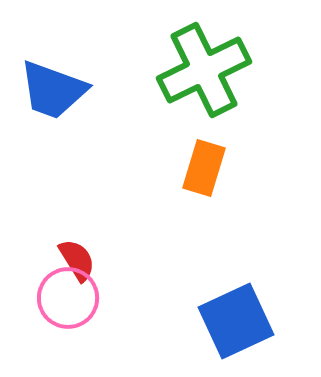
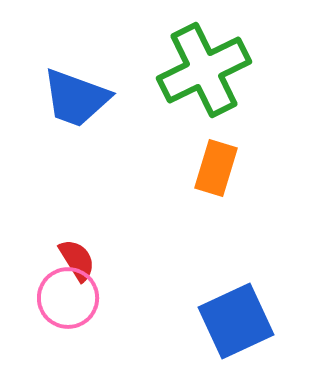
blue trapezoid: moved 23 px right, 8 px down
orange rectangle: moved 12 px right
